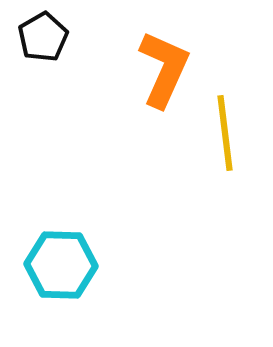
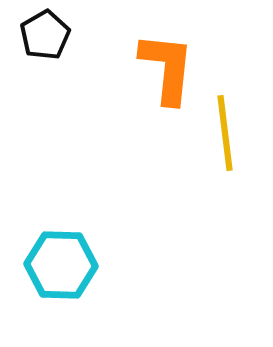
black pentagon: moved 2 px right, 2 px up
orange L-shape: moved 3 px right, 1 px up; rotated 18 degrees counterclockwise
